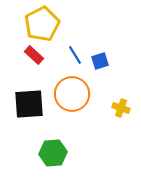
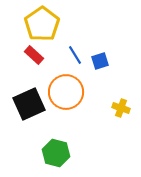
yellow pentagon: rotated 8 degrees counterclockwise
orange circle: moved 6 px left, 2 px up
black square: rotated 20 degrees counterclockwise
green hexagon: moved 3 px right; rotated 20 degrees clockwise
